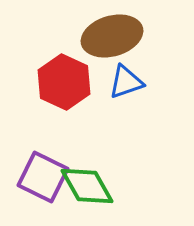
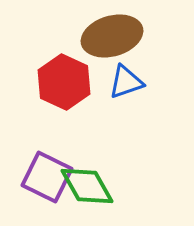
purple square: moved 4 px right
